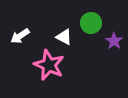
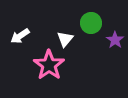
white triangle: moved 1 px right, 2 px down; rotated 42 degrees clockwise
purple star: moved 1 px right, 1 px up
pink star: rotated 12 degrees clockwise
